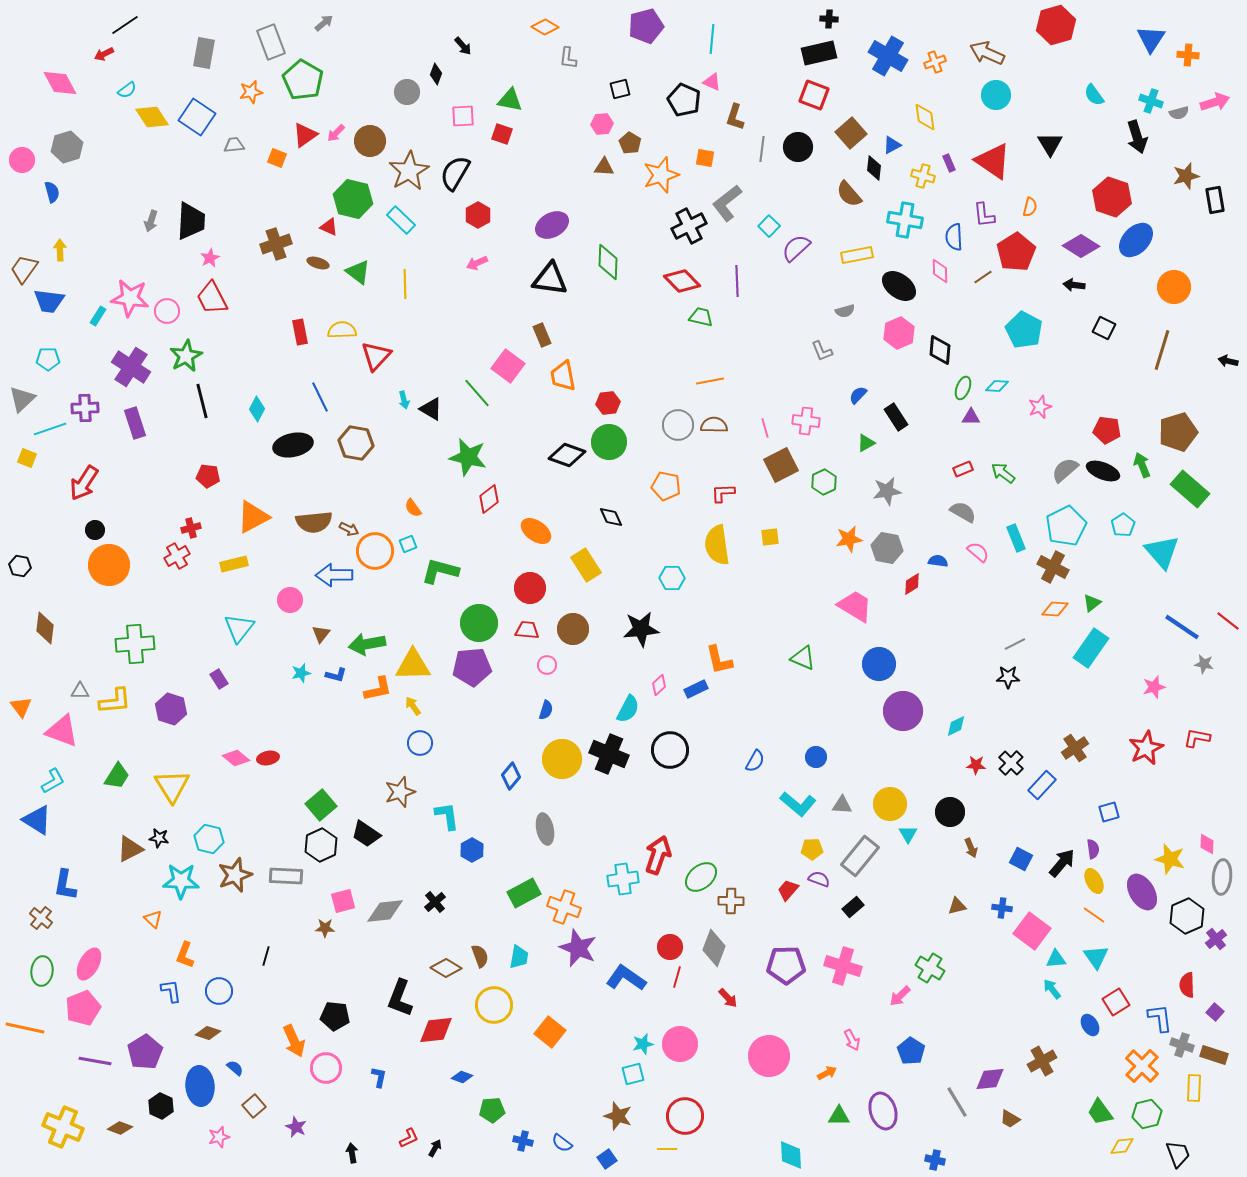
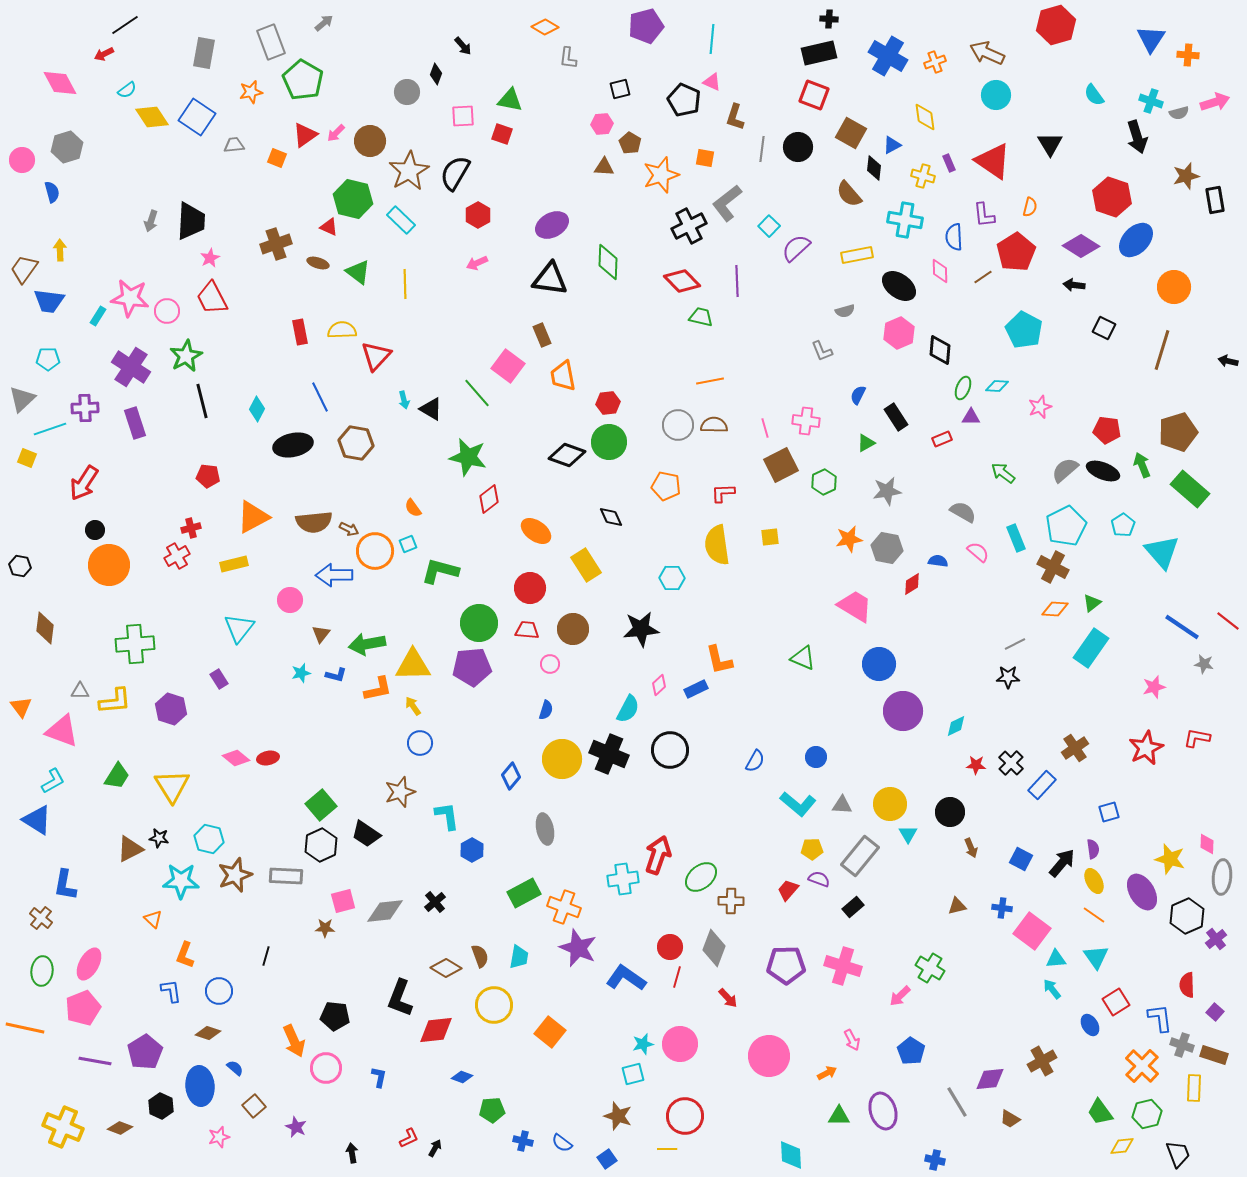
brown square at (851, 133): rotated 20 degrees counterclockwise
blue semicircle at (858, 395): rotated 18 degrees counterclockwise
red rectangle at (963, 469): moved 21 px left, 30 px up
pink circle at (547, 665): moved 3 px right, 1 px up
